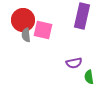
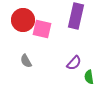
purple rectangle: moved 6 px left
pink square: moved 1 px left, 1 px up
gray semicircle: moved 26 px down; rotated 24 degrees counterclockwise
purple semicircle: rotated 35 degrees counterclockwise
